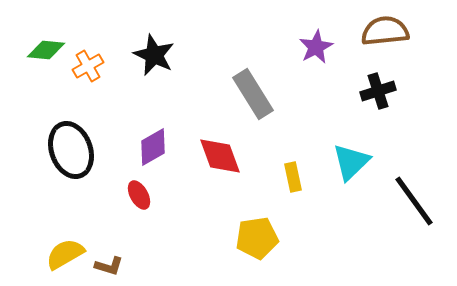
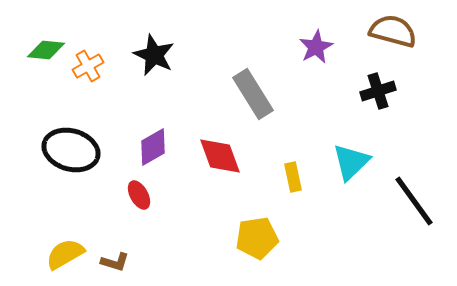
brown semicircle: moved 8 px right; rotated 21 degrees clockwise
black ellipse: rotated 54 degrees counterclockwise
brown L-shape: moved 6 px right, 4 px up
